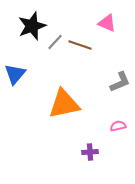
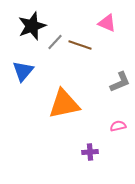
blue triangle: moved 8 px right, 3 px up
